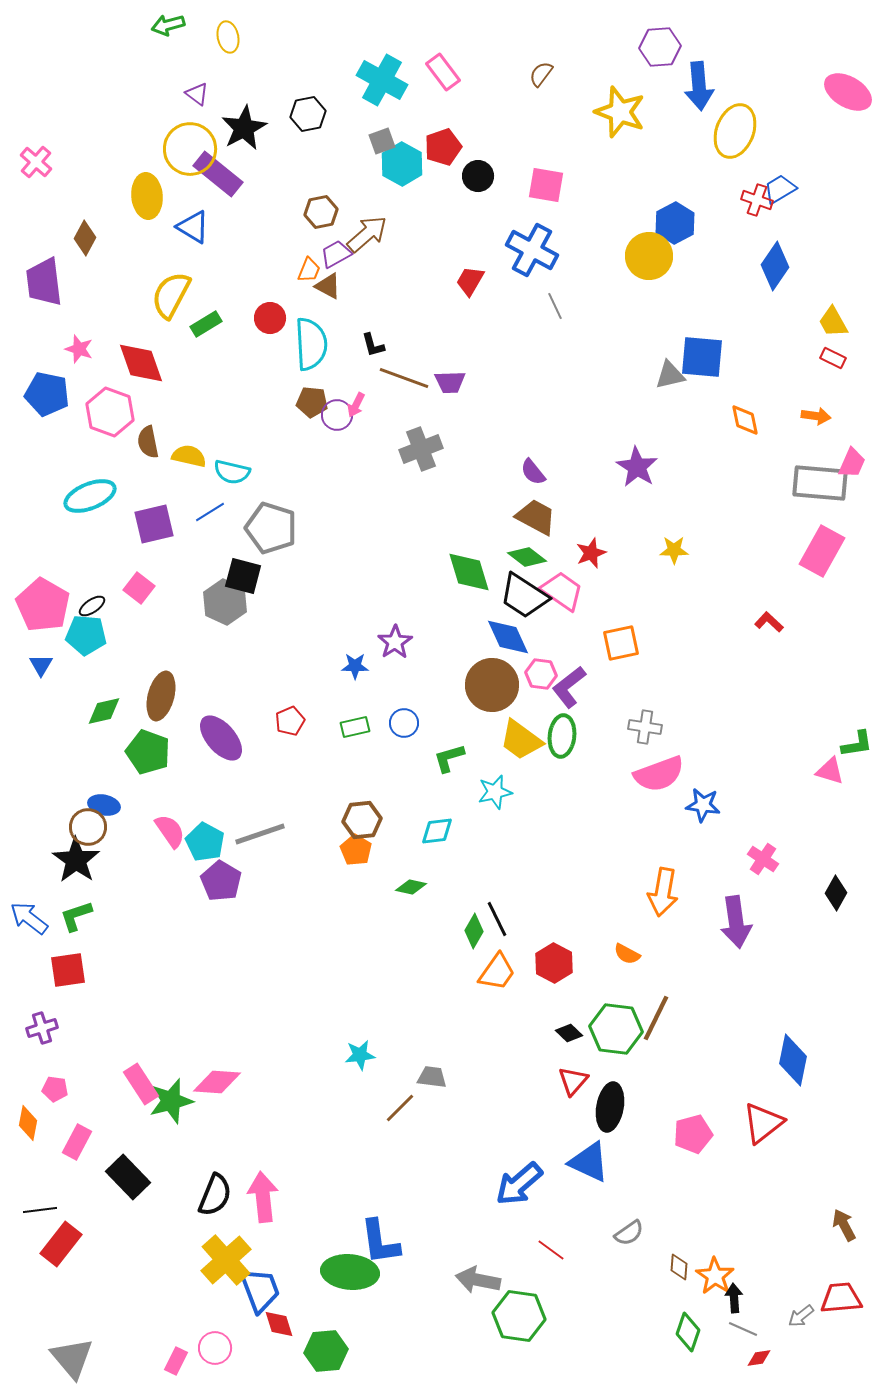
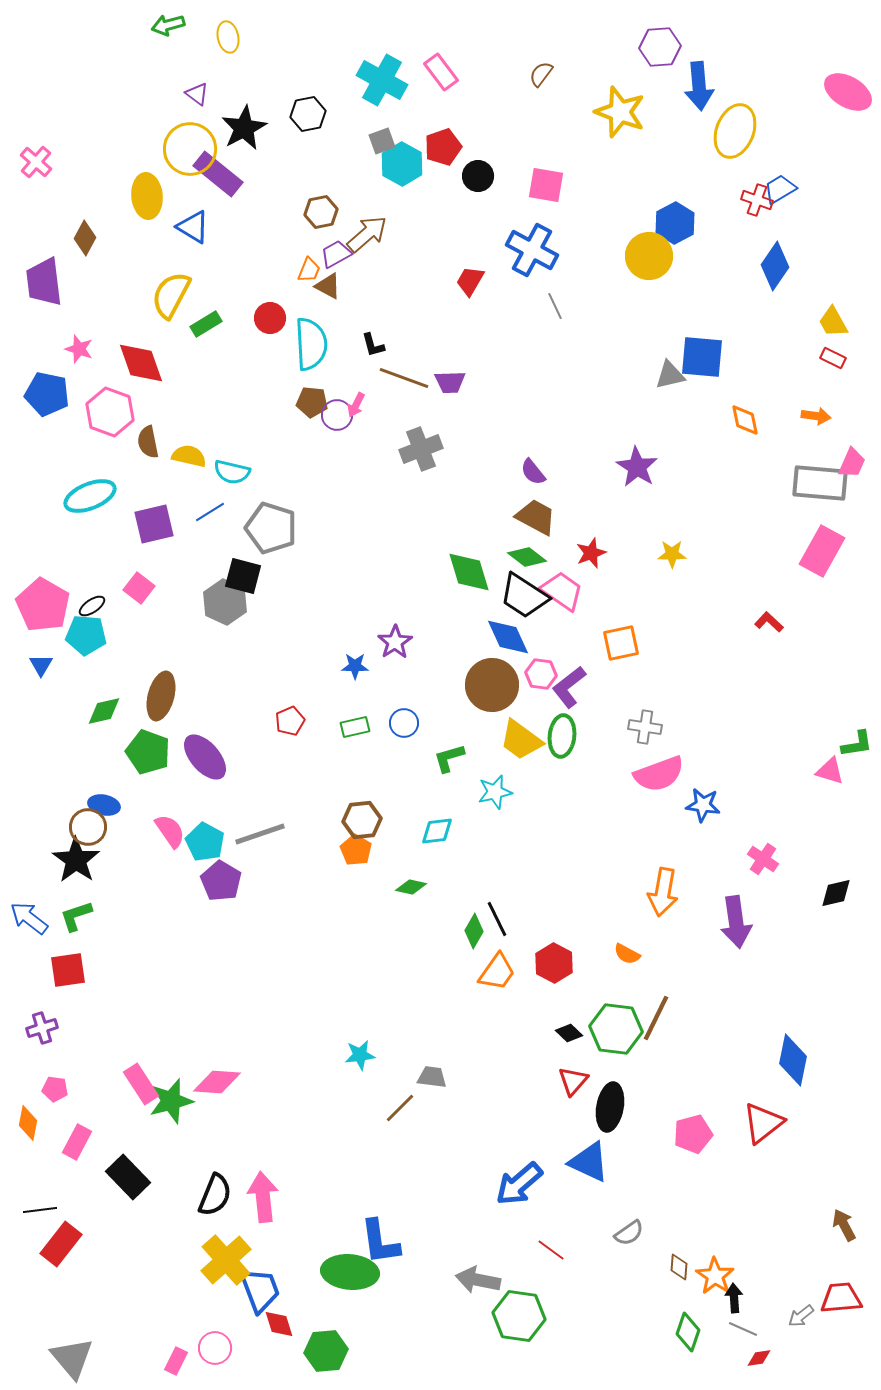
pink rectangle at (443, 72): moved 2 px left
yellow star at (674, 550): moved 2 px left, 4 px down
purple ellipse at (221, 738): moved 16 px left, 19 px down
black diamond at (836, 893): rotated 48 degrees clockwise
